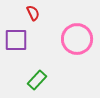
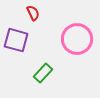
purple square: rotated 15 degrees clockwise
green rectangle: moved 6 px right, 7 px up
